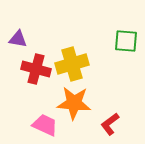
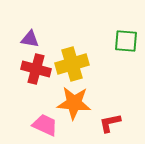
purple triangle: moved 12 px right
red L-shape: moved 1 px up; rotated 25 degrees clockwise
